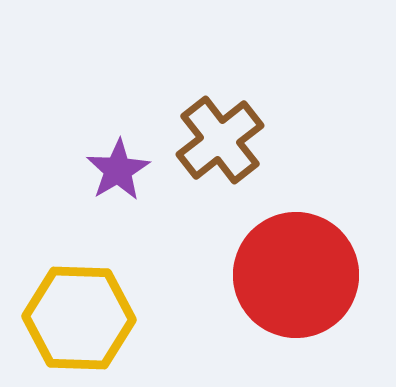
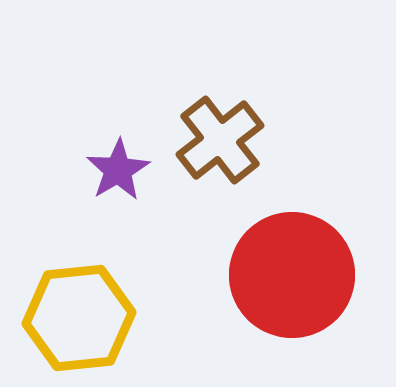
red circle: moved 4 px left
yellow hexagon: rotated 8 degrees counterclockwise
